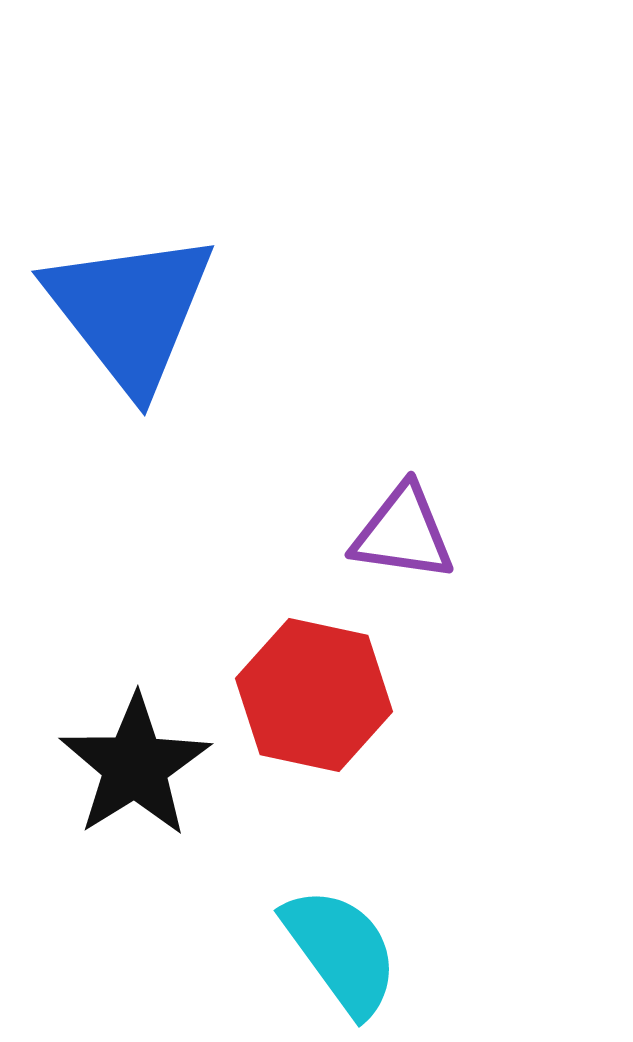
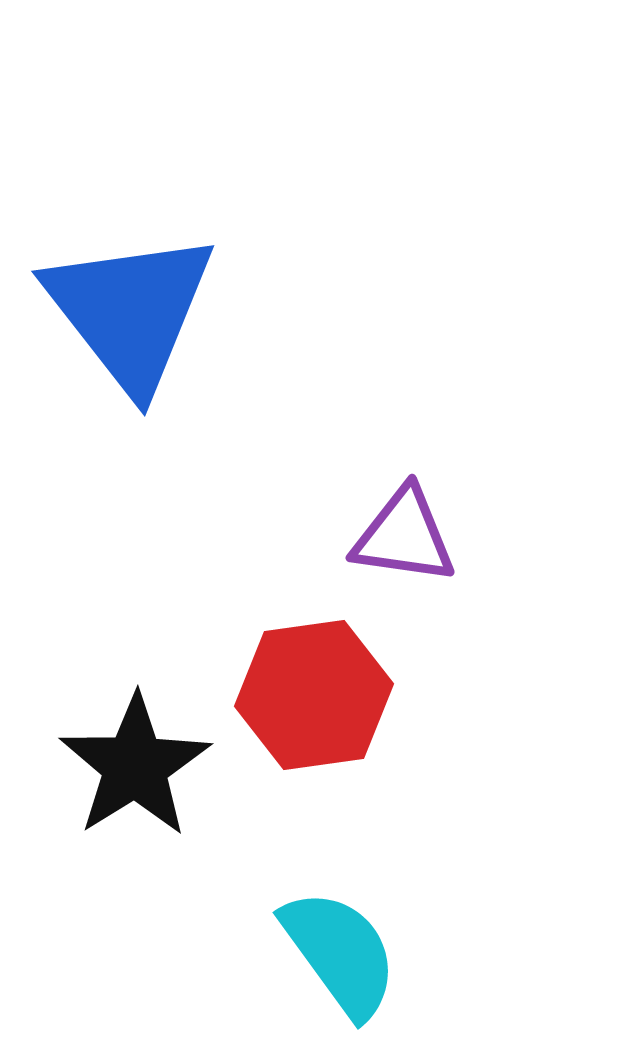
purple triangle: moved 1 px right, 3 px down
red hexagon: rotated 20 degrees counterclockwise
cyan semicircle: moved 1 px left, 2 px down
